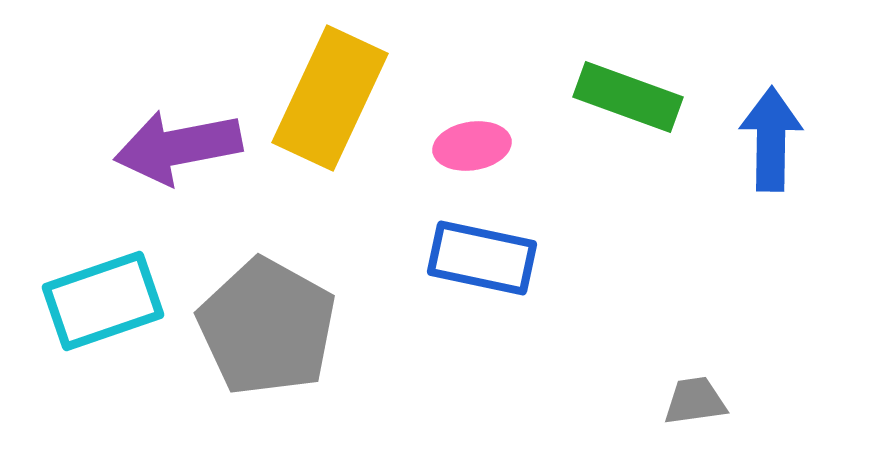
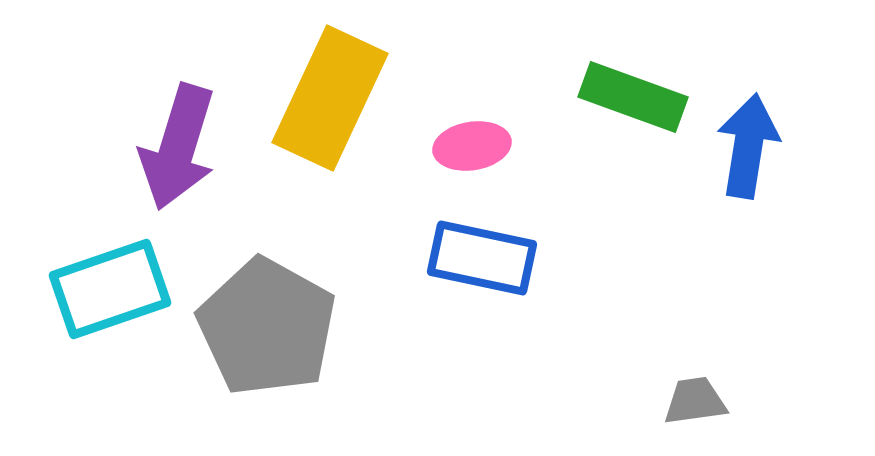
green rectangle: moved 5 px right
blue arrow: moved 23 px left, 7 px down; rotated 8 degrees clockwise
purple arrow: rotated 62 degrees counterclockwise
cyan rectangle: moved 7 px right, 12 px up
